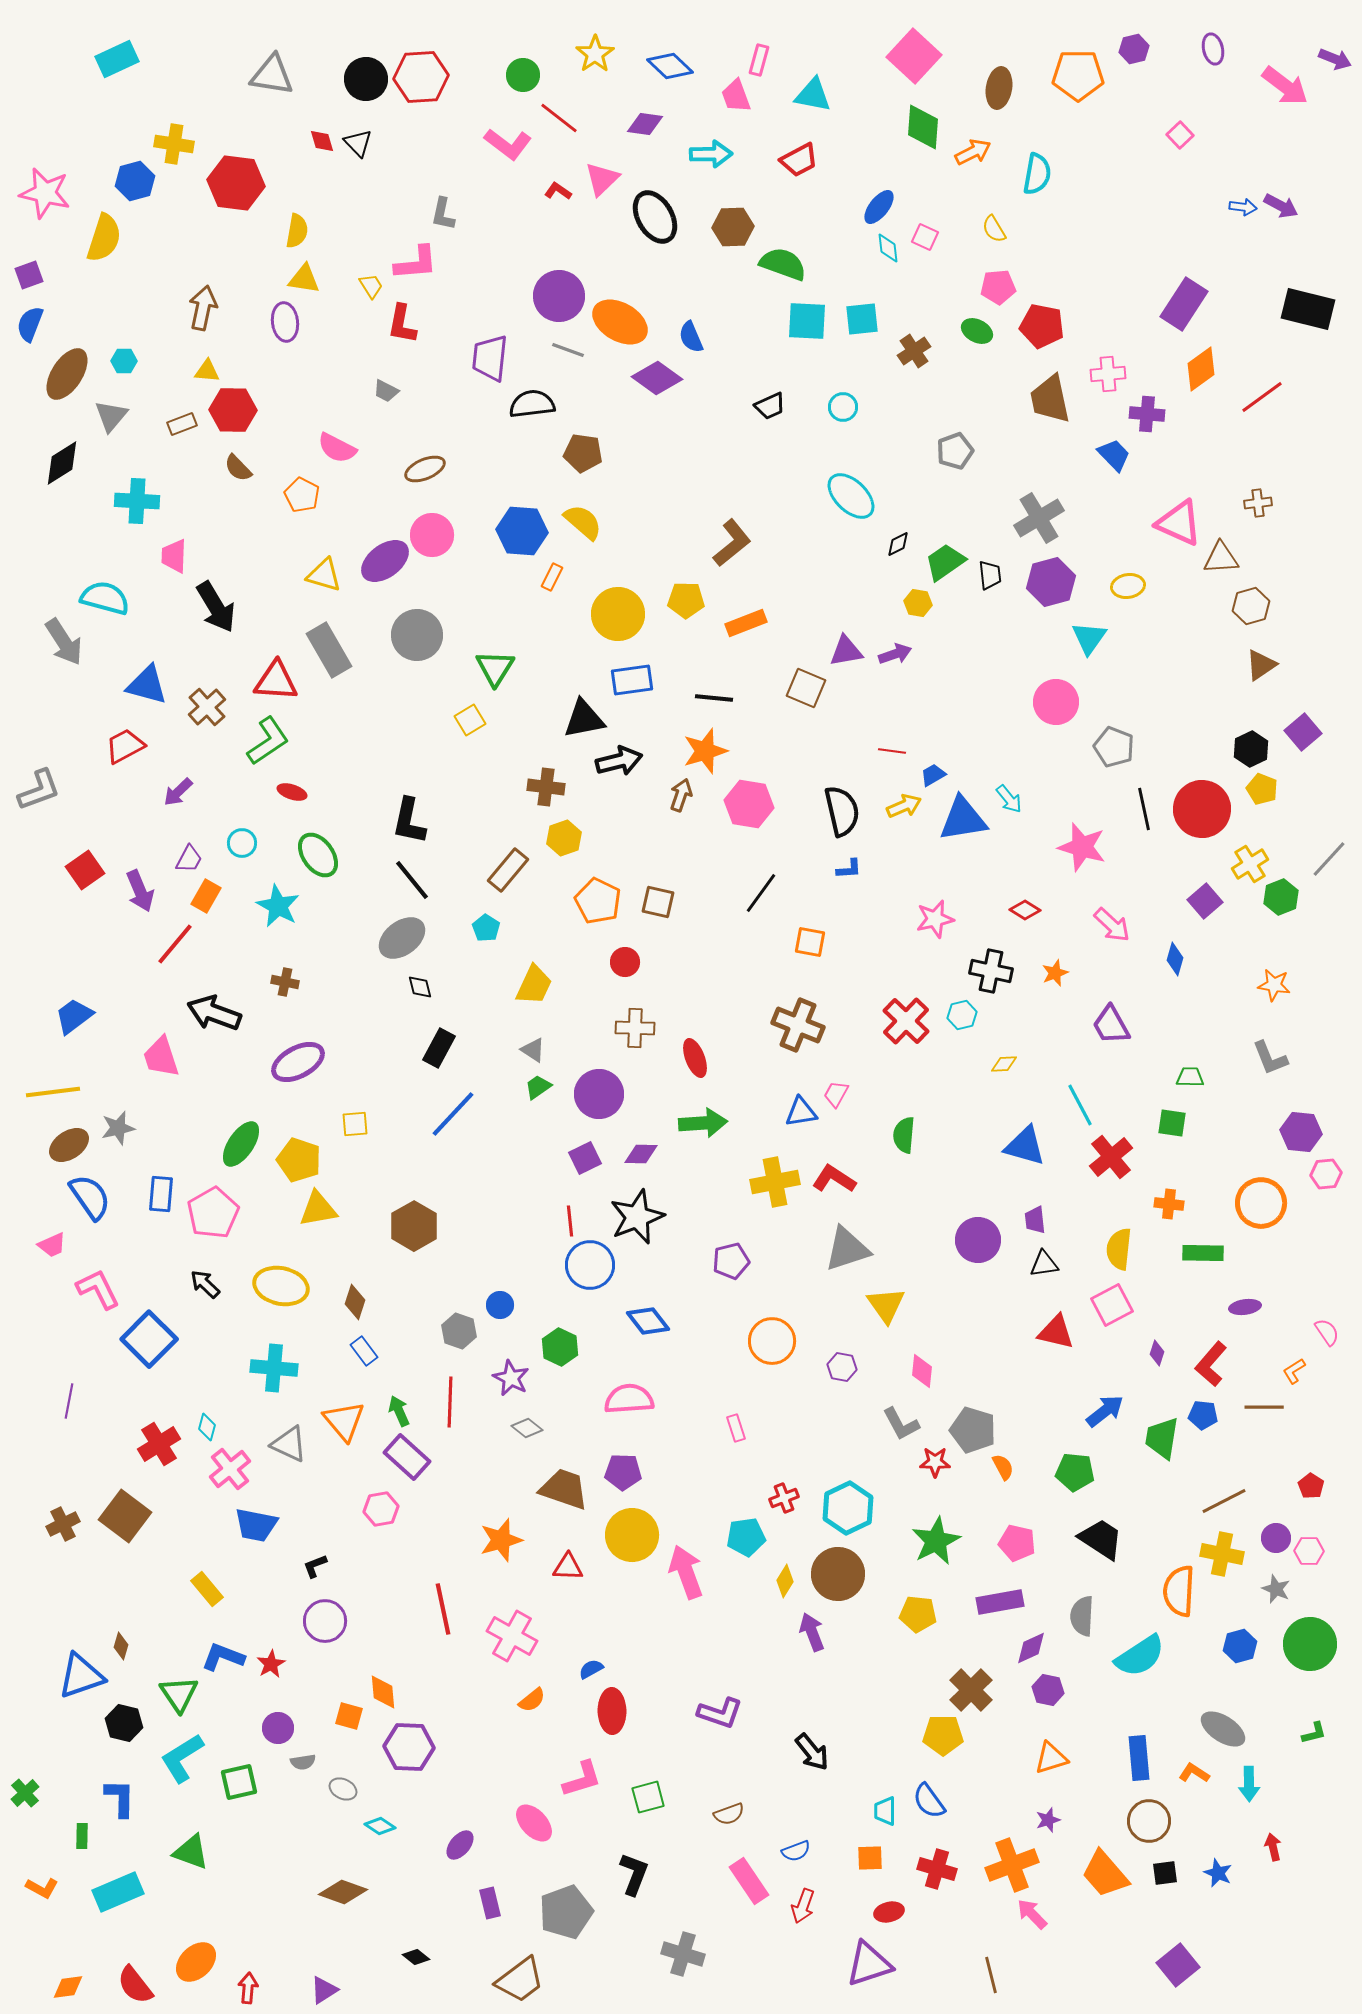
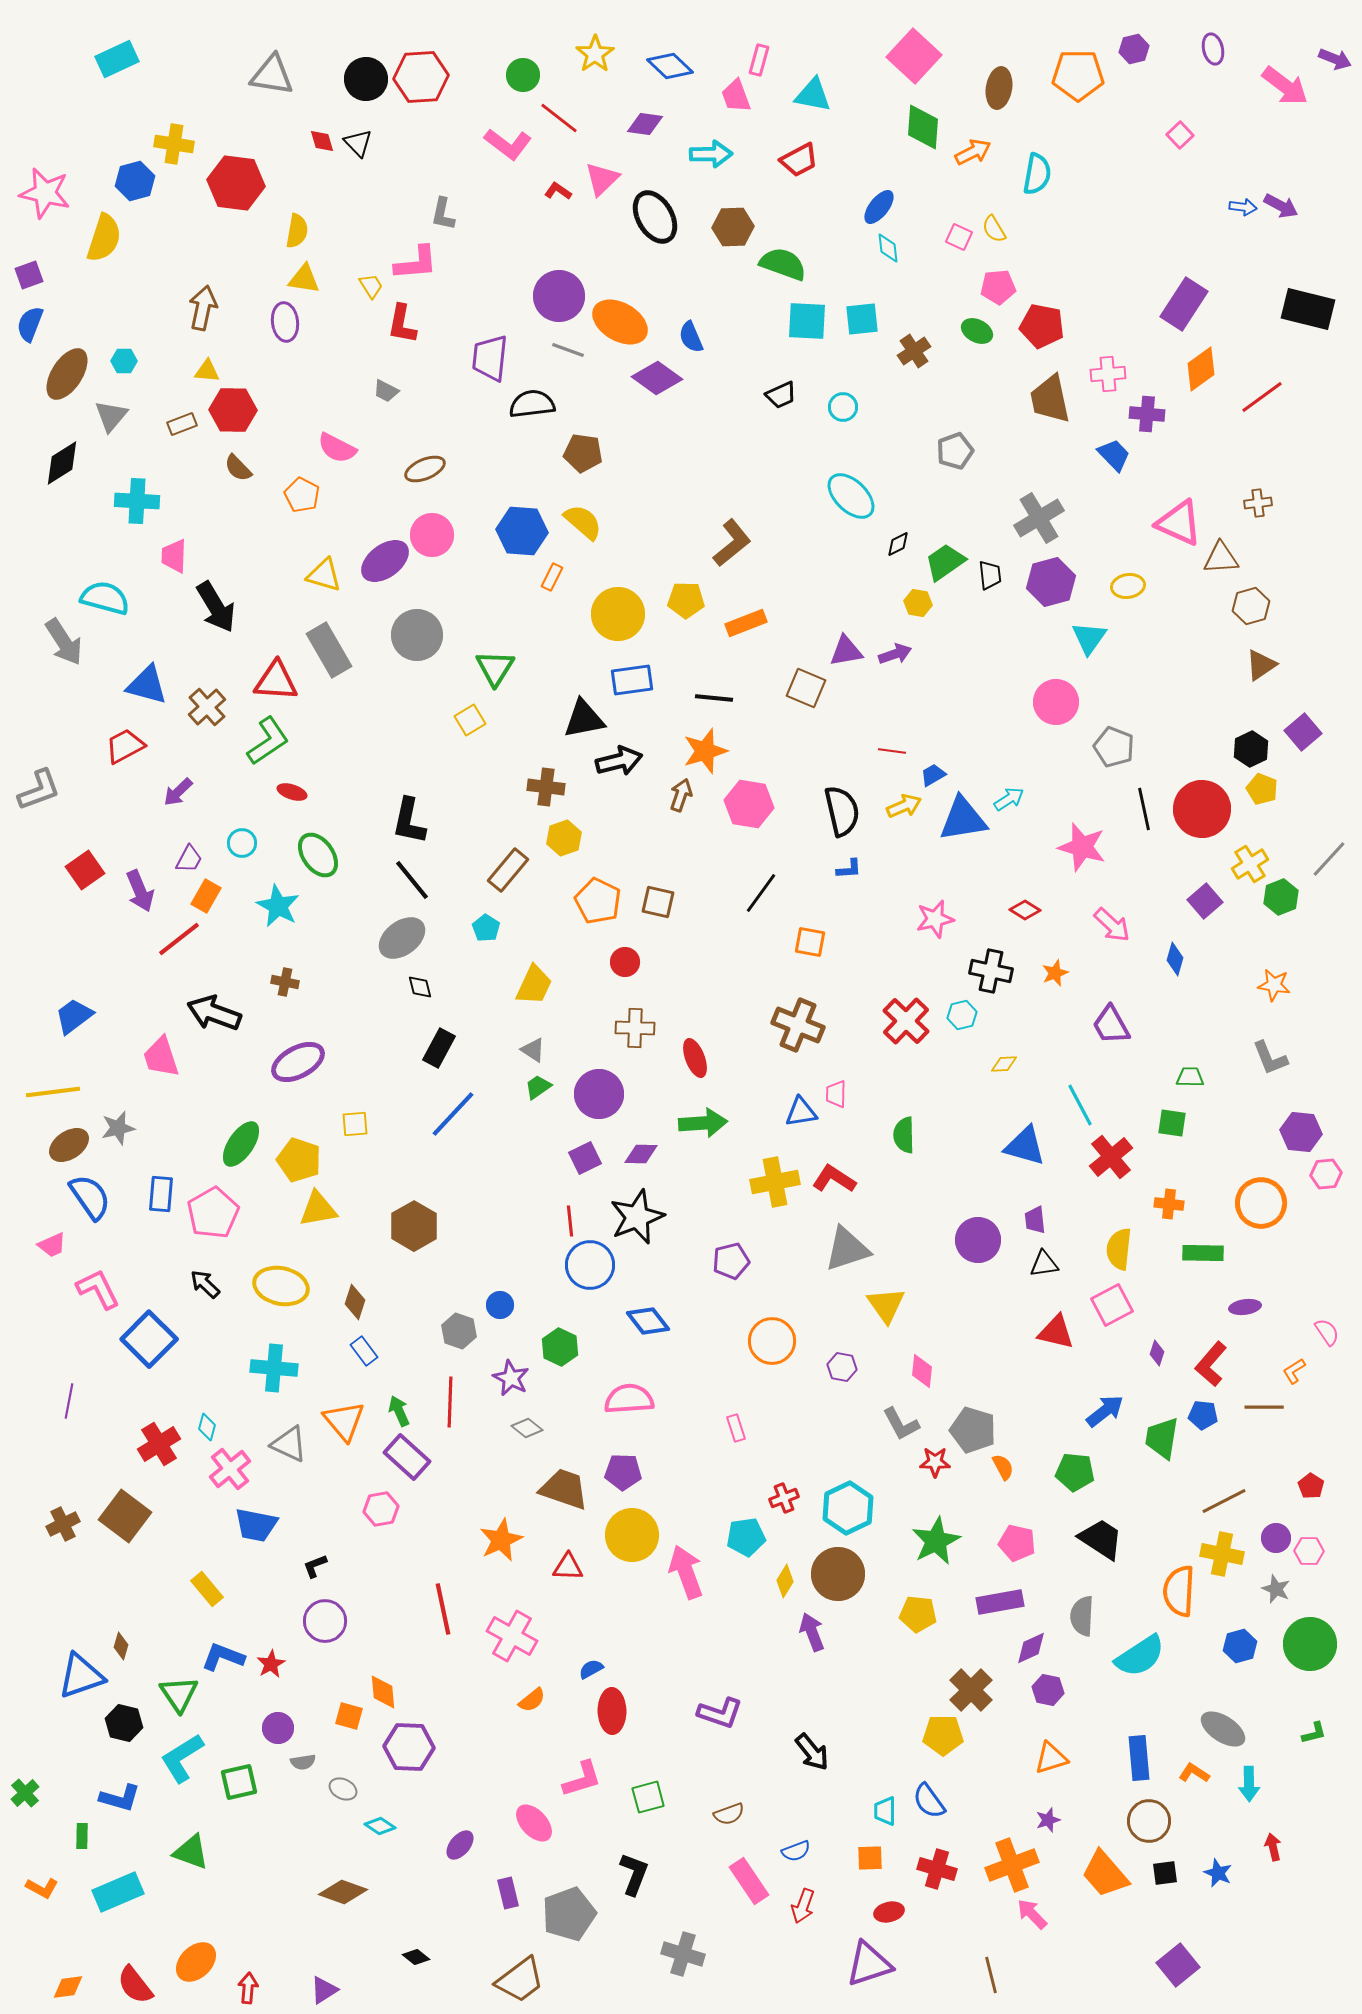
pink square at (925, 237): moved 34 px right
black trapezoid at (770, 406): moved 11 px right, 11 px up
cyan arrow at (1009, 799): rotated 84 degrees counterclockwise
red line at (175, 944): moved 4 px right, 5 px up; rotated 12 degrees clockwise
pink trapezoid at (836, 1094): rotated 28 degrees counterclockwise
green semicircle at (904, 1135): rotated 6 degrees counterclockwise
orange star at (501, 1540): rotated 9 degrees counterclockwise
blue L-shape at (120, 1798): rotated 105 degrees clockwise
purple rectangle at (490, 1903): moved 18 px right, 10 px up
gray pentagon at (566, 1912): moved 3 px right, 2 px down
